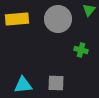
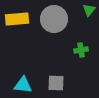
gray circle: moved 4 px left
green cross: rotated 24 degrees counterclockwise
cyan triangle: rotated 12 degrees clockwise
